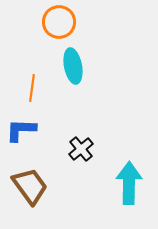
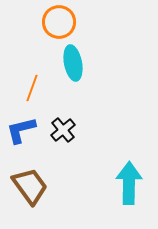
cyan ellipse: moved 3 px up
orange line: rotated 12 degrees clockwise
blue L-shape: rotated 16 degrees counterclockwise
black cross: moved 18 px left, 19 px up
